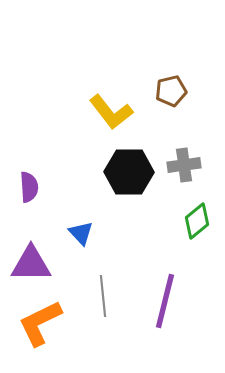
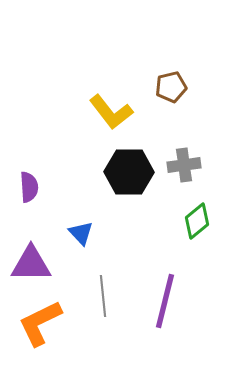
brown pentagon: moved 4 px up
